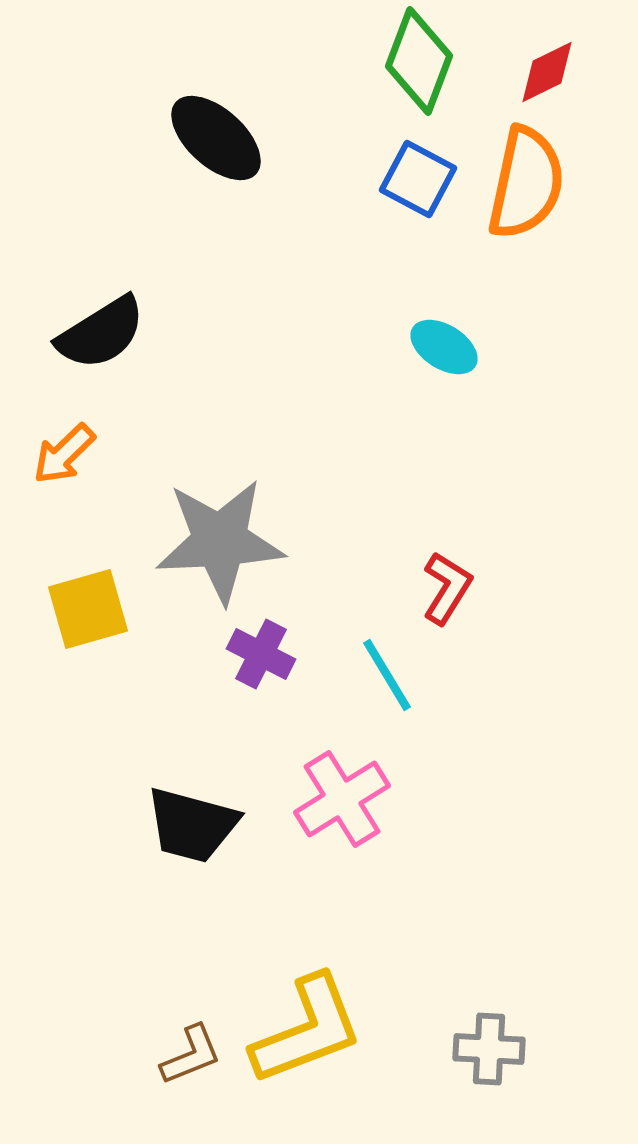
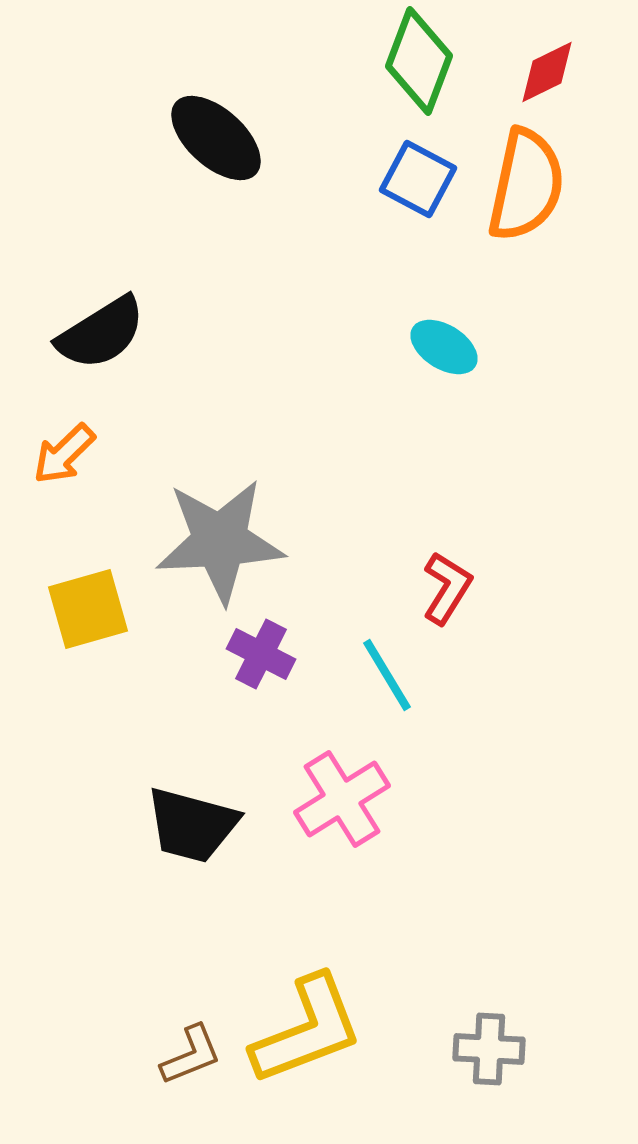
orange semicircle: moved 2 px down
